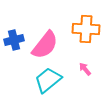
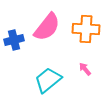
pink semicircle: moved 2 px right, 18 px up
